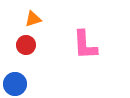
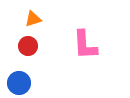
red circle: moved 2 px right, 1 px down
blue circle: moved 4 px right, 1 px up
